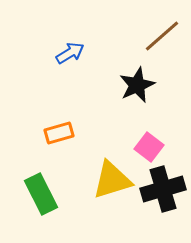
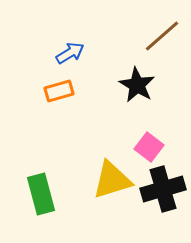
black star: rotated 18 degrees counterclockwise
orange rectangle: moved 42 px up
green rectangle: rotated 12 degrees clockwise
